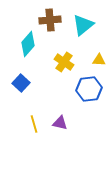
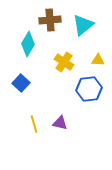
cyan diamond: rotated 10 degrees counterclockwise
yellow triangle: moved 1 px left
